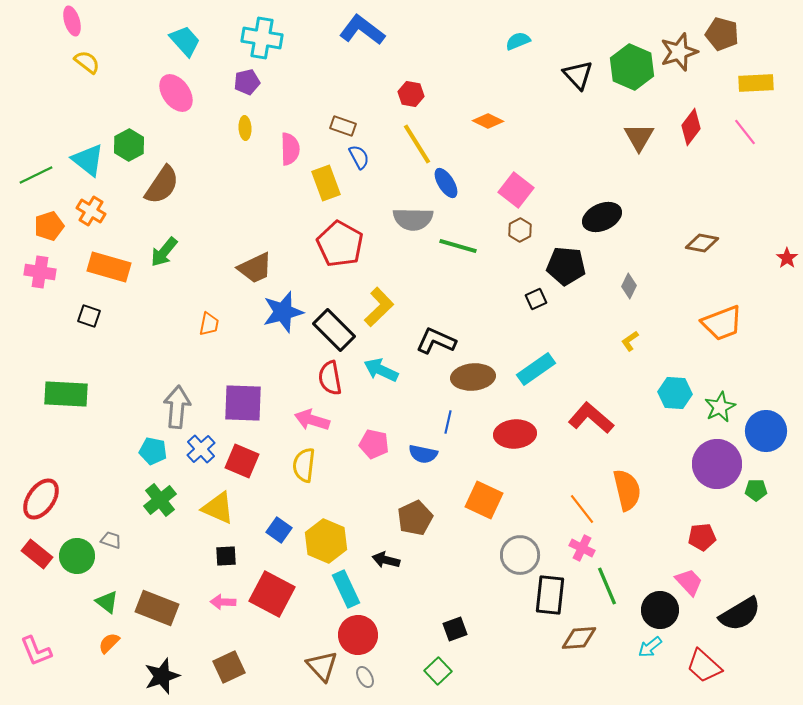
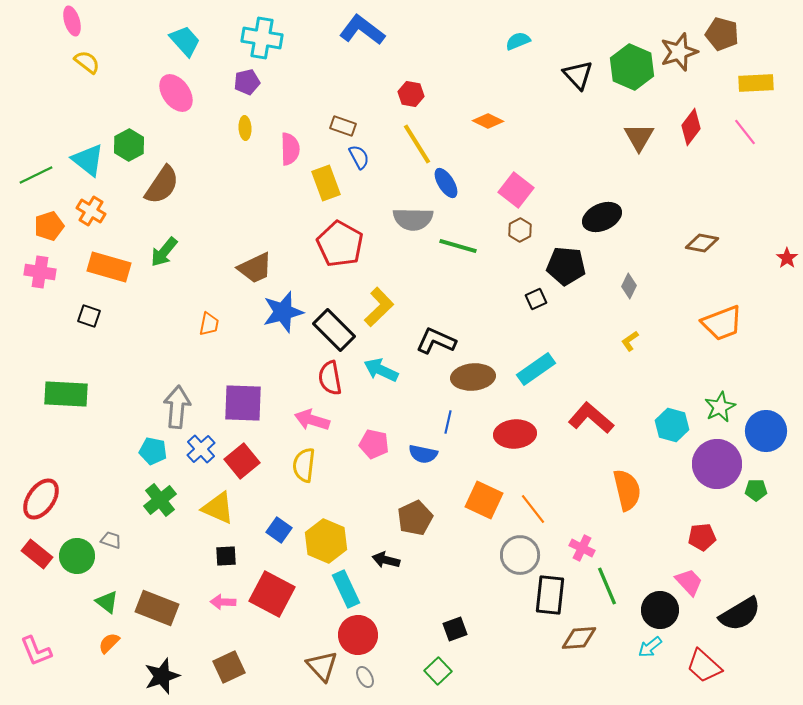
cyan hexagon at (675, 393): moved 3 px left, 32 px down; rotated 12 degrees clockwise
red square at (242, 461): rotated 28 degrees clockwise
orange line at (582, 509): moved 49 px left
